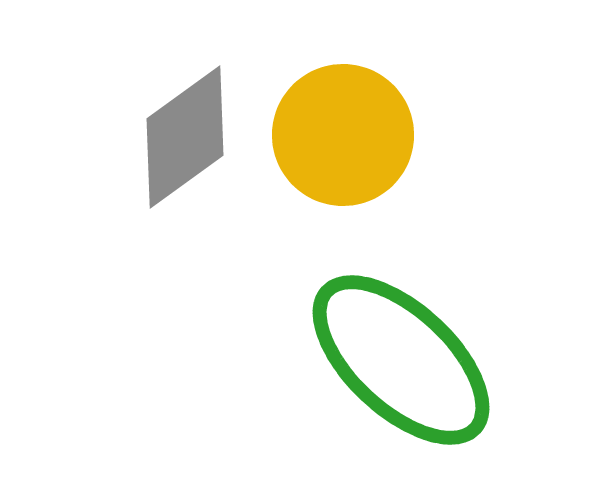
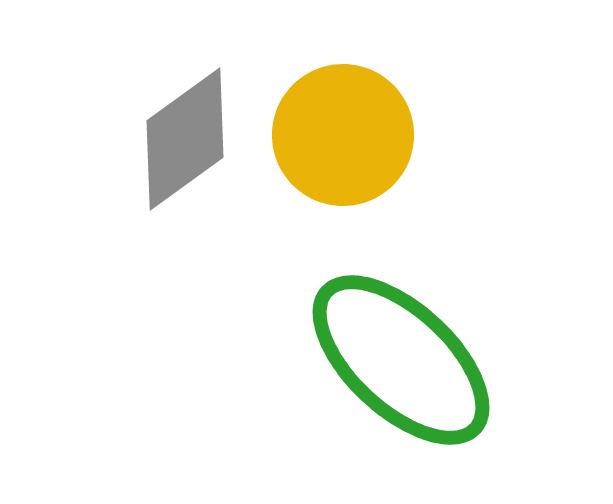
gray diamond: moved 2 px down
